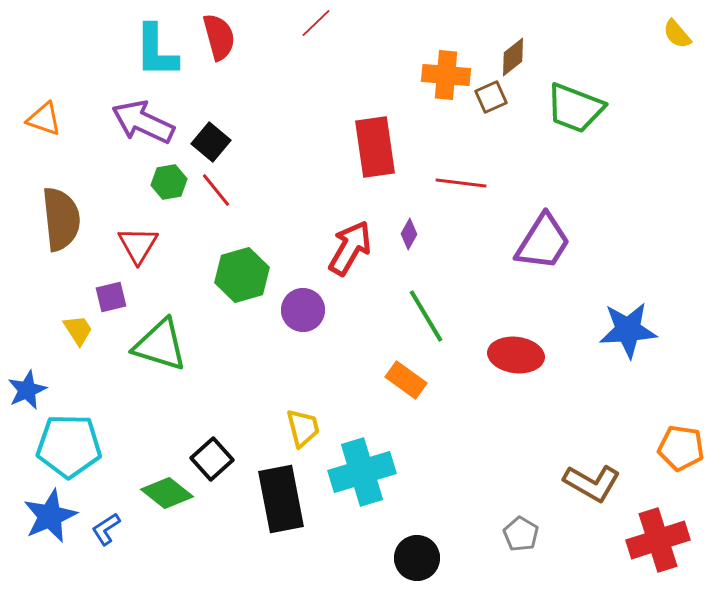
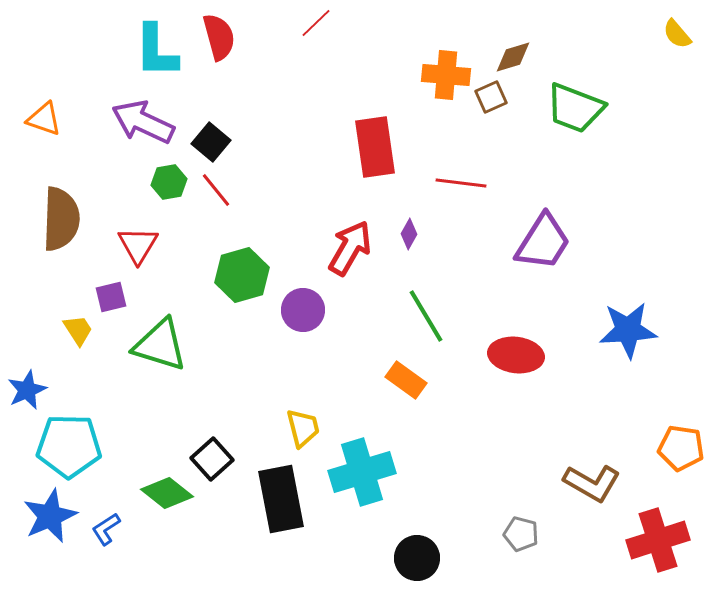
brown diamond at (513, 57): rotated 21 degrees clockwise
brown semicircle at (61, 219): rotated 8 degrees clockwise
gray pentagon at (521, 534): rotated 16 degrees counterclockwise
